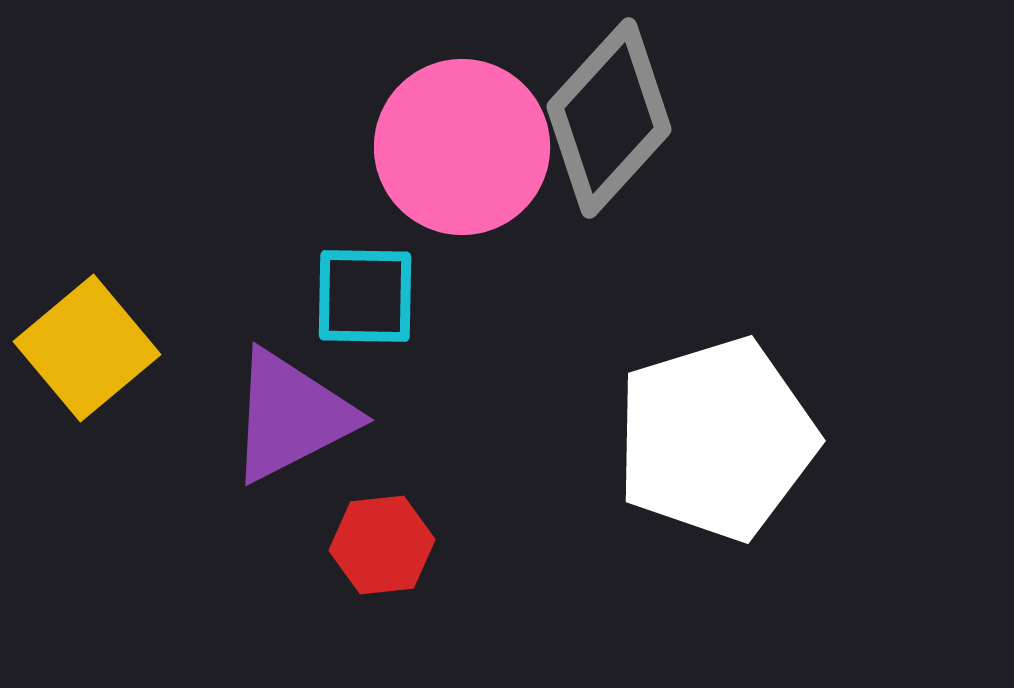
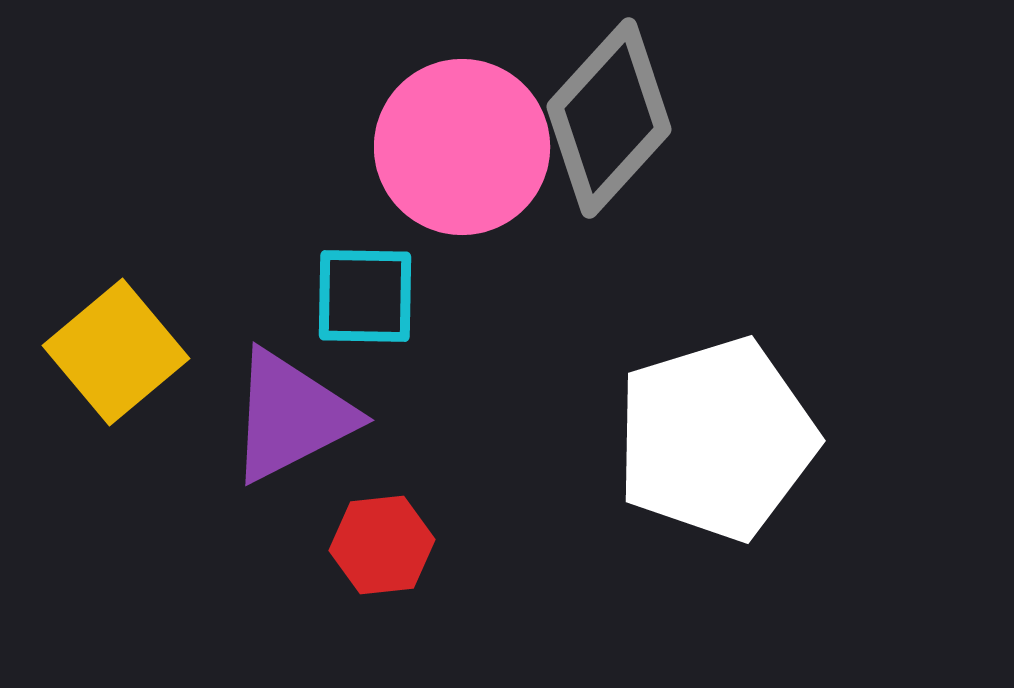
yellow square: moved 29 px right, 4 px down
